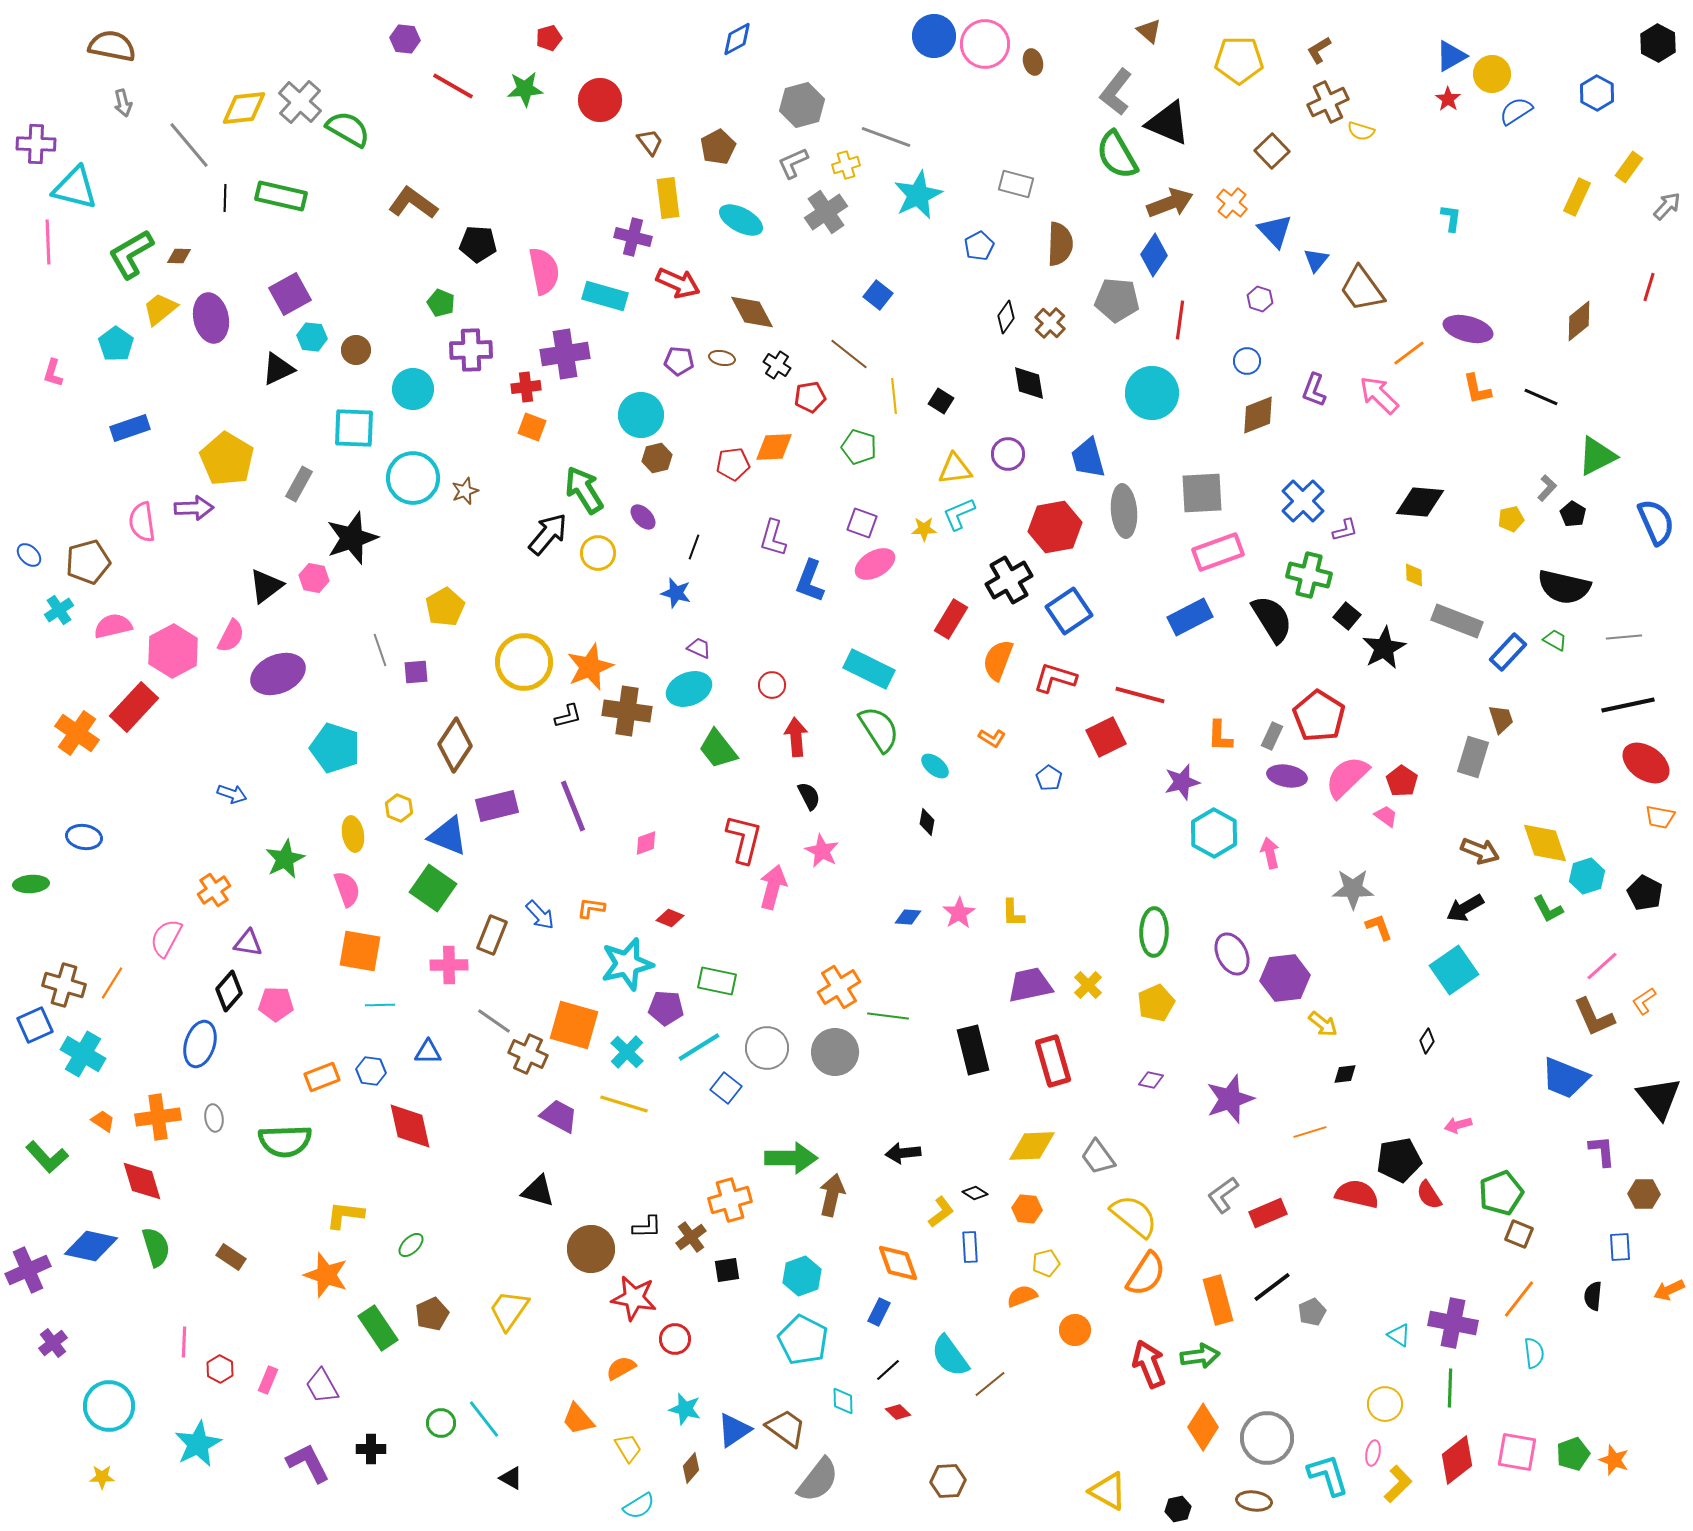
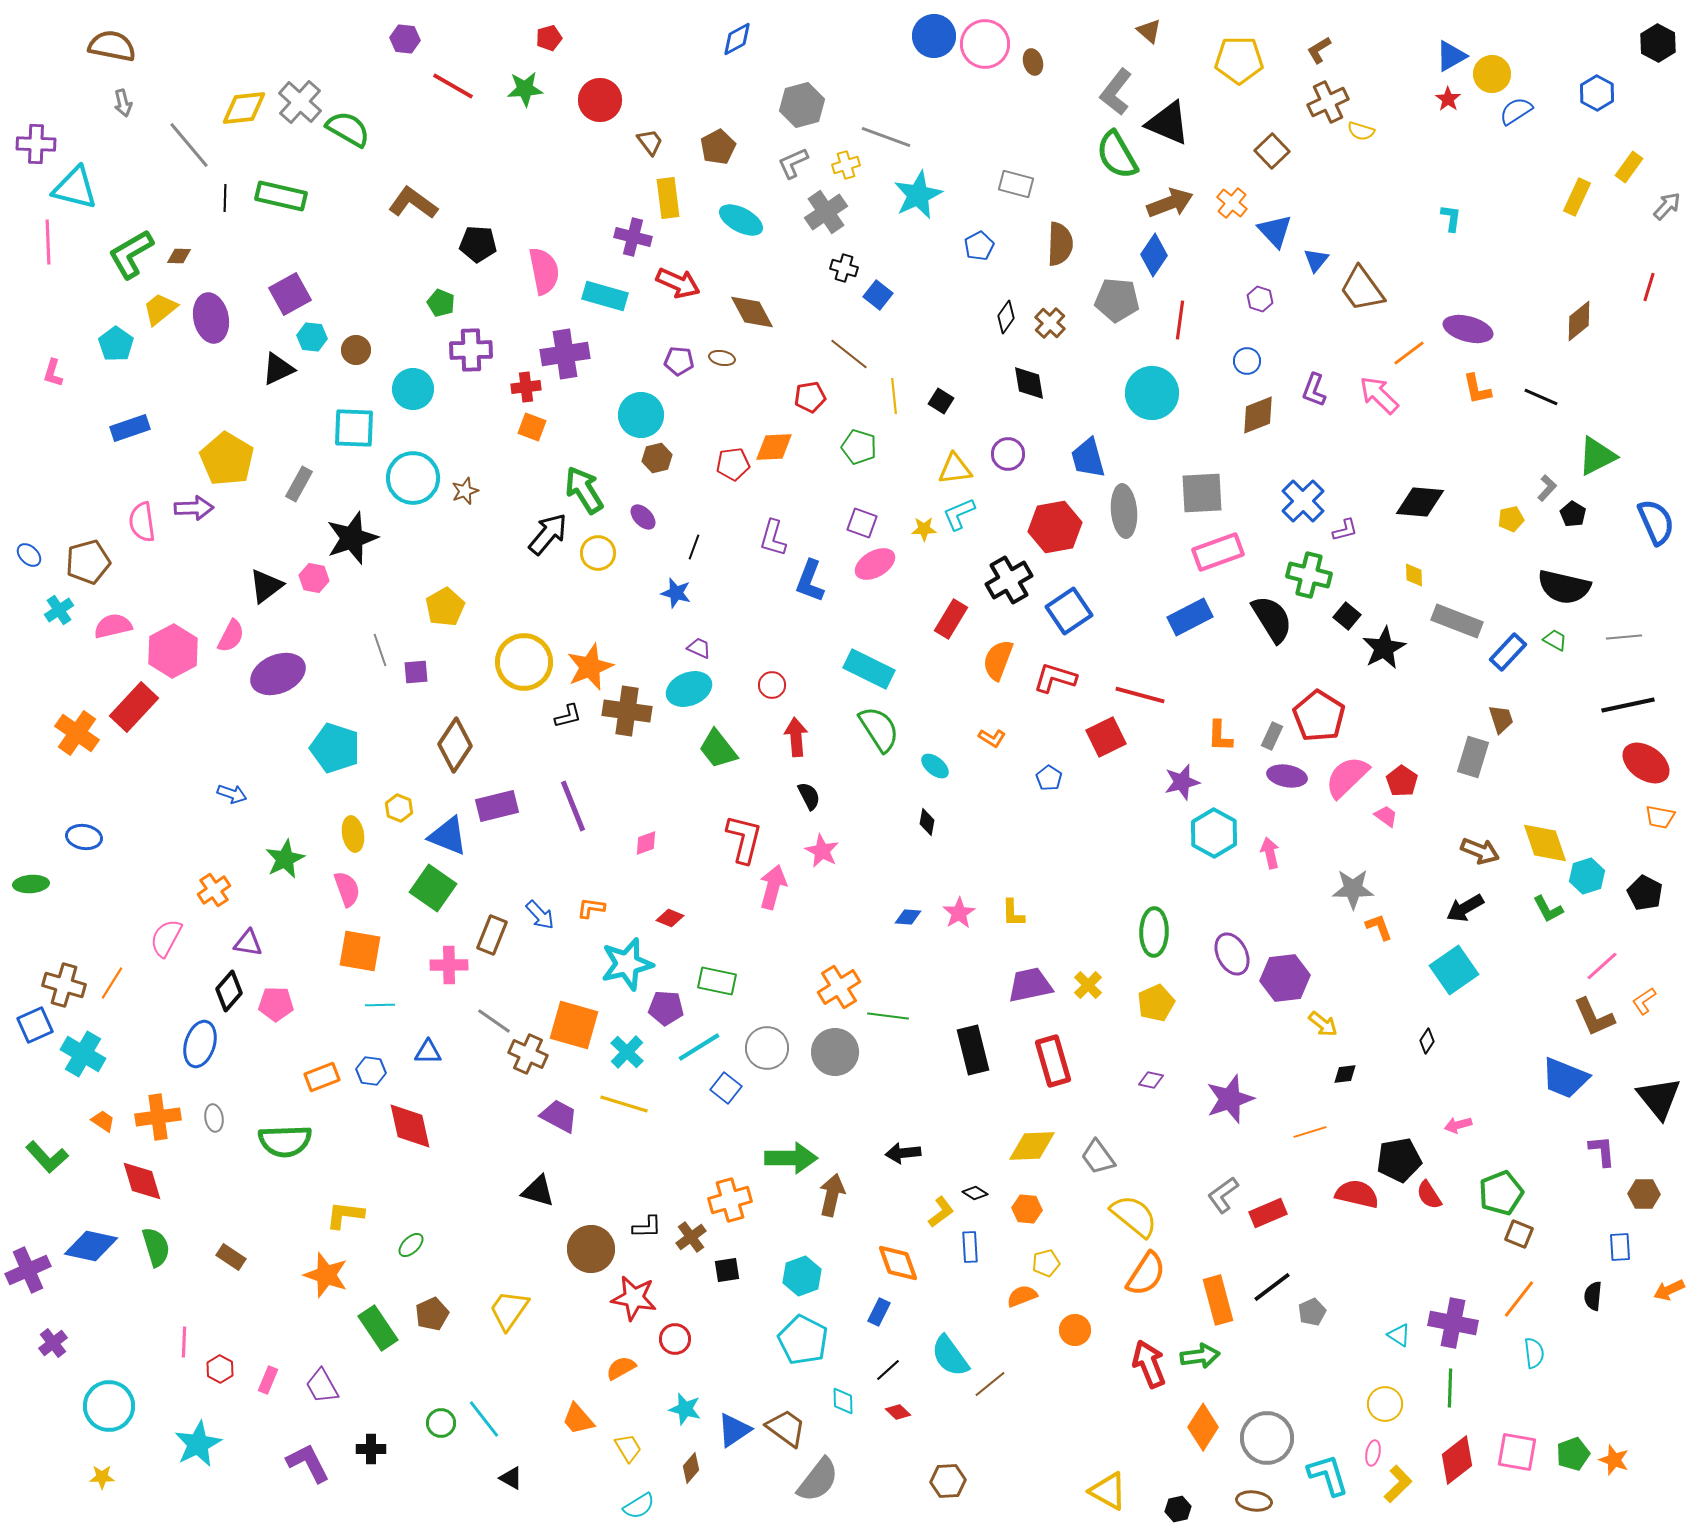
black cross at (777, 365): moved 67 px right, 97 px up; rotated 16 degrees counterclockwise
